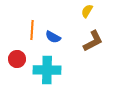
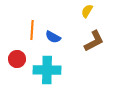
brown L-shape: moved 1 px right
